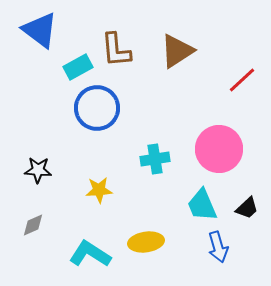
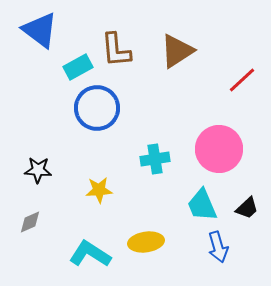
gray diamond: moved 3 px left, 3 px up
